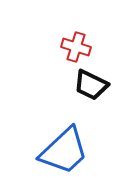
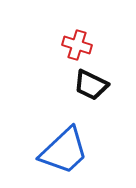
red cross: moved 1 px right, 2 px up
